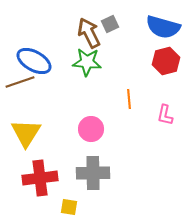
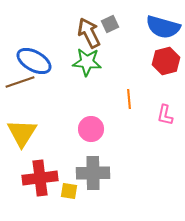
yellow triangle: moved 4 px left
yellow square: moved 16 px up
